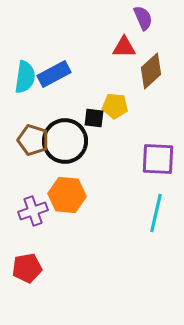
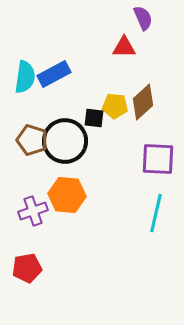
brown diamond: moved 8 px left, 31 px down
brown pentagon: moved 1 px left
